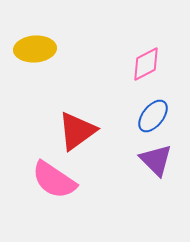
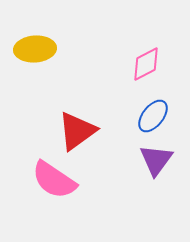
purple triangle: rotated 21 degrees clockwise
